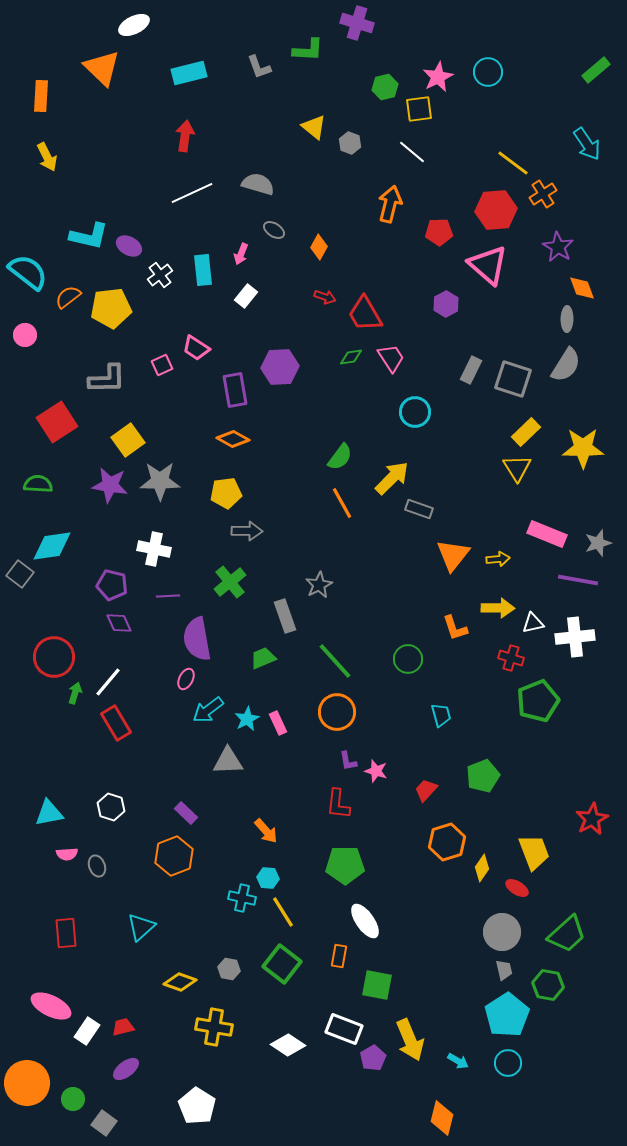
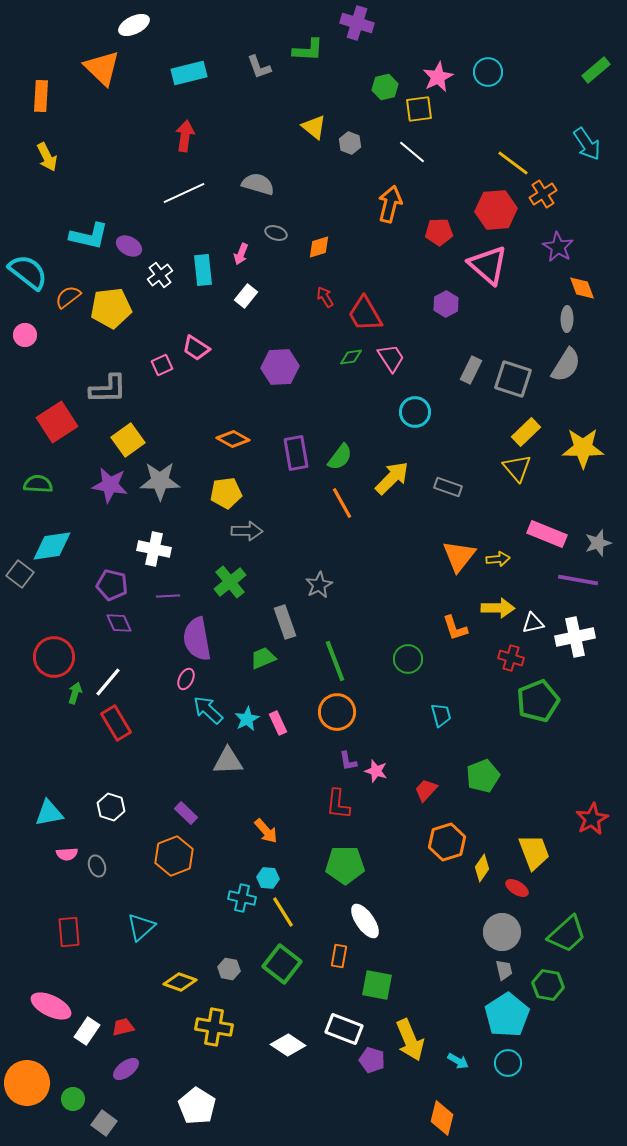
white line at (192, 193): moved 8 px left
gray ellipse at (274, 230): moved 2 px right, 3 px down; rotated 15 degrees counterclockwise
orange diamond at (319, 247): rotated 45 degrees clockwise
red arrow at (325, 297): rotated 140 degrees counterclockwise
gray L-shape at (107, 379): moved 1 px right, 10 px down
purple rectangle at (235, 390): moved 61 px right, 63 px down
yellow triangle at (517, 468): rotated 8 degrees counterclockwise
gray rectangle at (419, 509): moved 29 px right, 22 px up
orange triangle at (453, 555): moved 6 px right, 1 px down
gray rectangle at (285, 616): moved 6 px down
white cross at (575, 637): rotated 6 degrees counterclockwise
green line at (335, 661): rotated 21 degrees clockwise
cyan arrow at (208, 710): rotated 80 degrees clockwise
red rectangle at (66, 933): moved 3 px right, 1 px up
purple pentagon at (373, 1058): moved 1 px left, 2 px down; rotated 25 degrees counterclockwise
